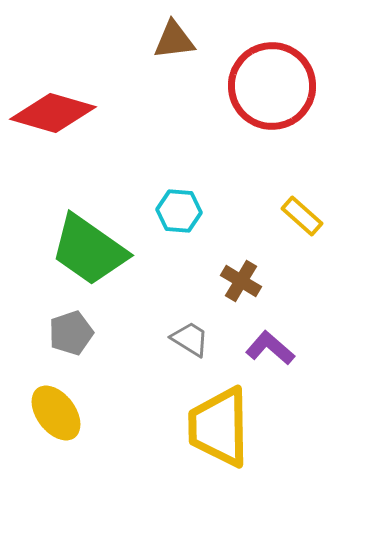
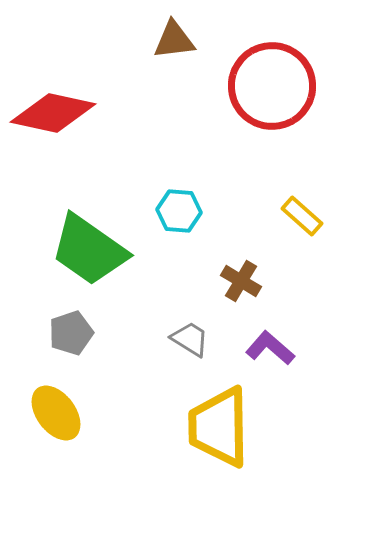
red diamond: rotated 4 degrees counterclockwise
